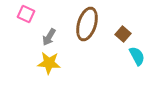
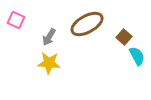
pink square: moved 10 px left, 6 px down
brown ellipse: rotated 44 degrees clockwise
brown square: moved 1 px right, 3 px down
